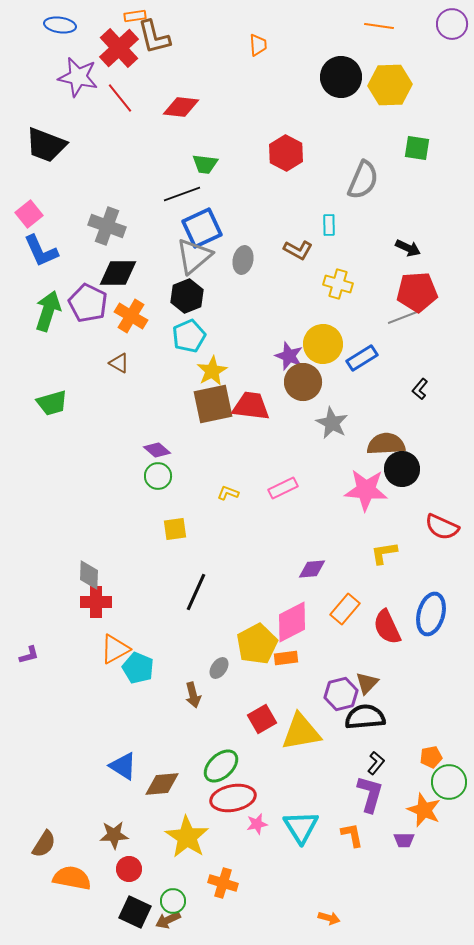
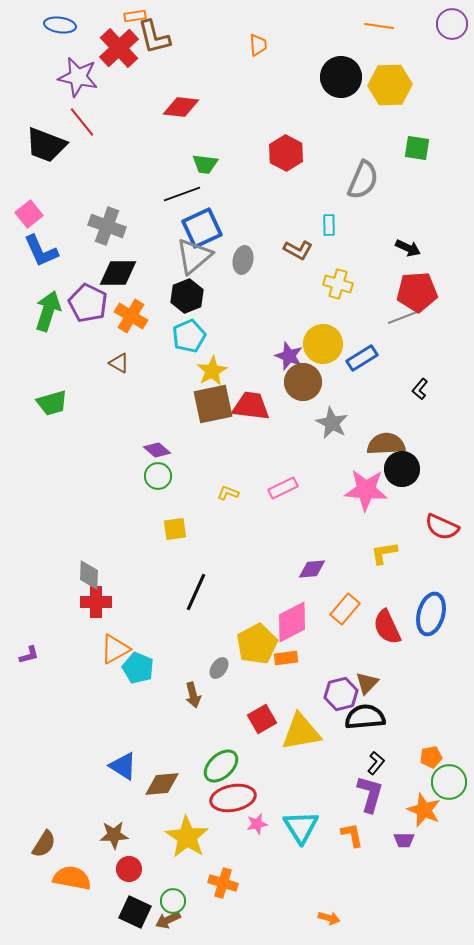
red line at (120, 98): moved 38 px left, 24 px down
